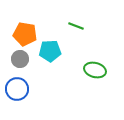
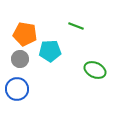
green ellipse: rotated 10 degrees clockwise
